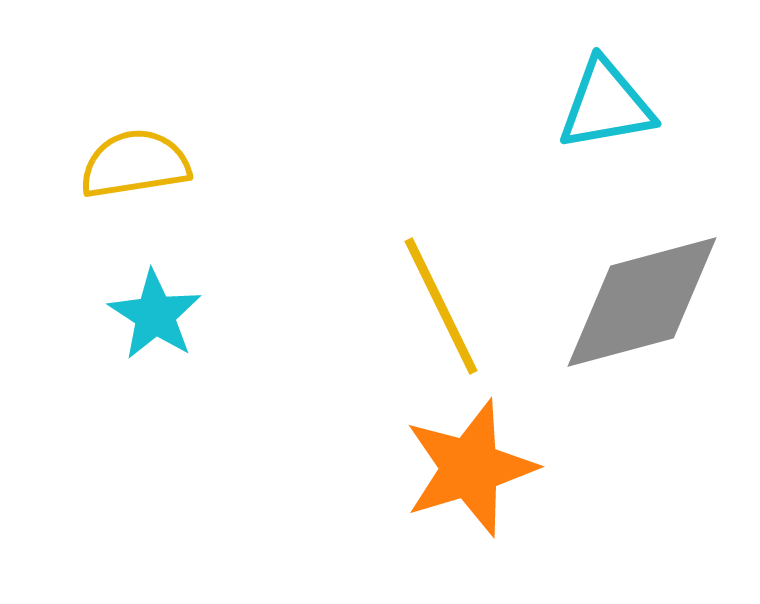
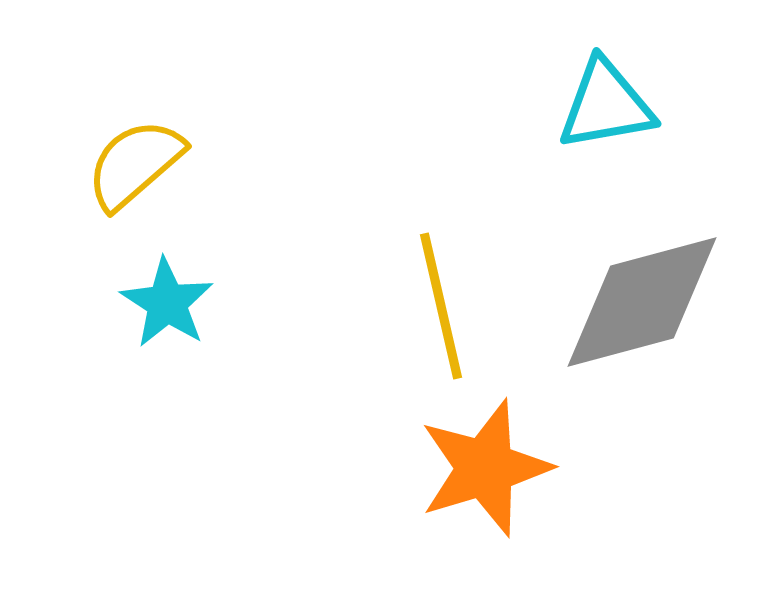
yellow semicircle: rotated 32 degrees counterclockwise
yellow line: rotated 13 degrees clockwise
cyan star: moved 12 px right, 12 px up
orange star: moved 15 px right
